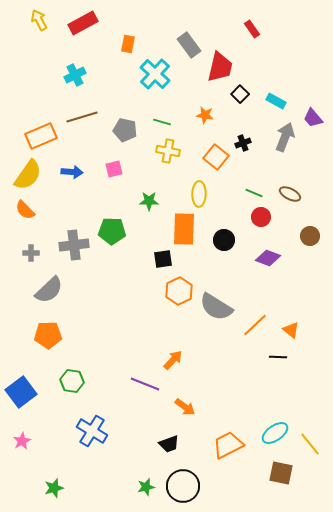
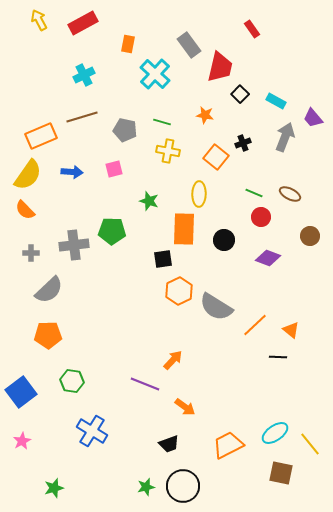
cyan cross at (75, 75): moved 9 px right
green star at (149, 201): rotated 18 degrees clockwise
